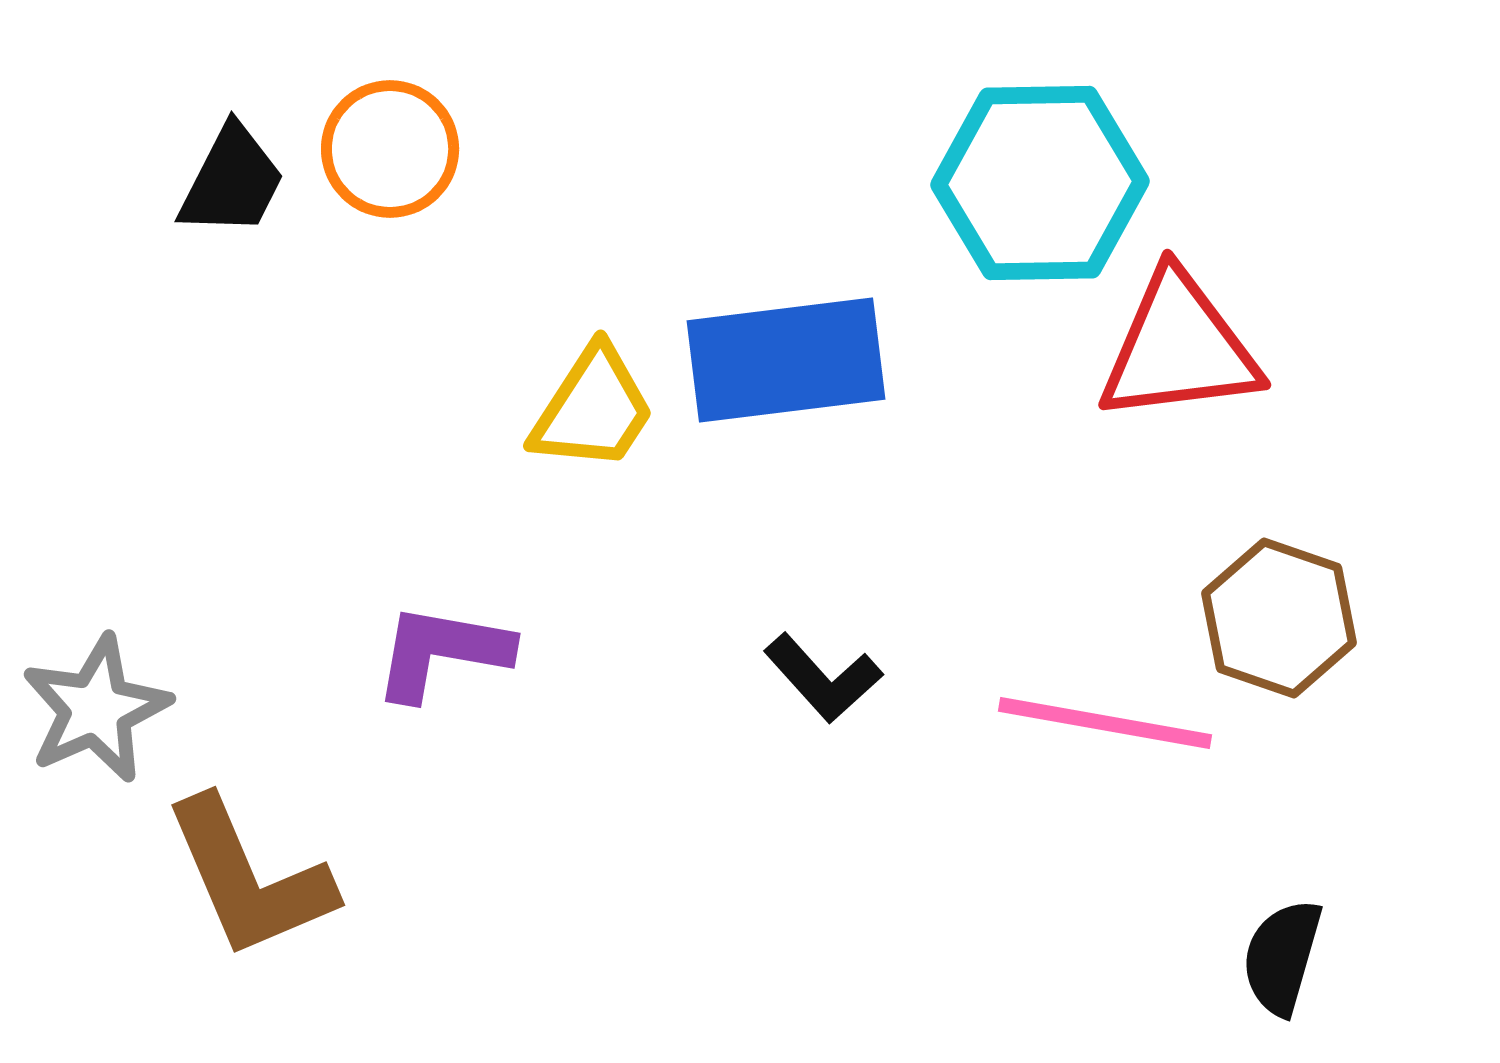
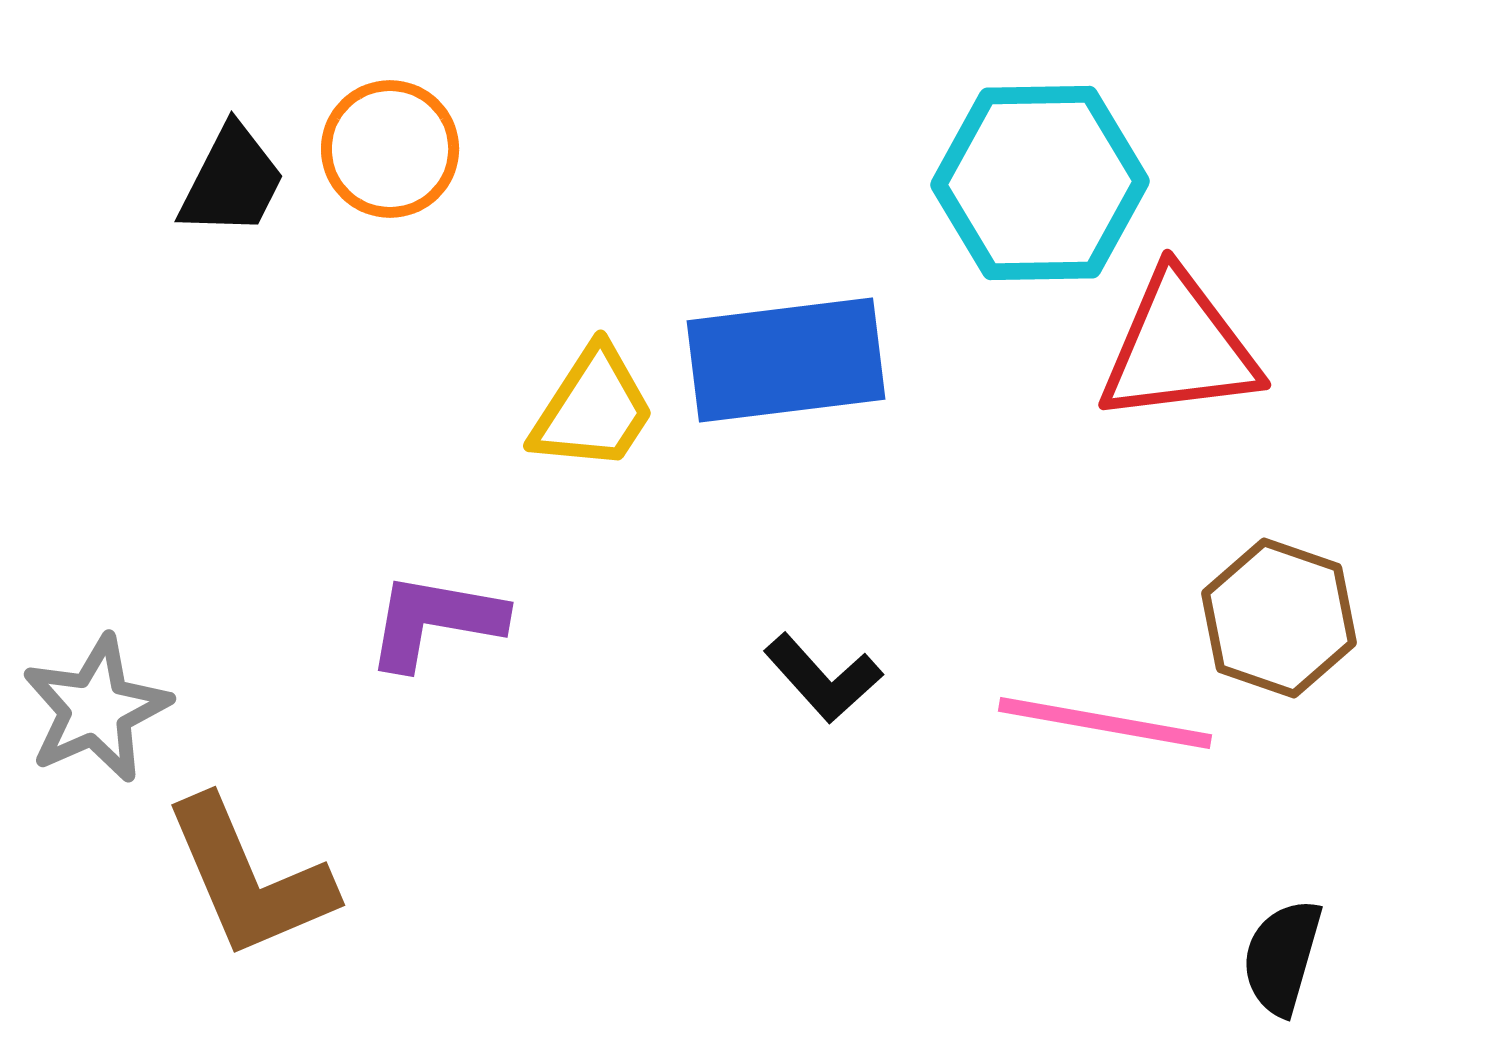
purple L-shape: moved 7 px left, 31 px up
